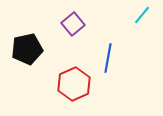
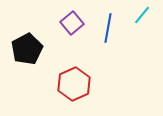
purple square: moved 1 px left, 1 px up
black pentagon: rotated 16 degrees counterclockwise
blue line: moved 30 px up
